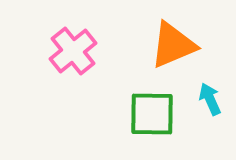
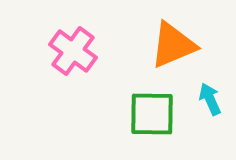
pink cross: rotated 15 degrees counterclockwise
